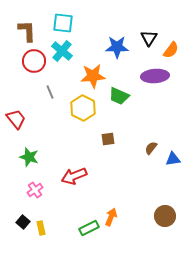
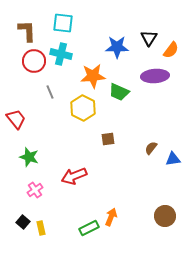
cyan cross: moved 1 px left, 3 px down; rotated 25 degrees counterclockwise
green trapezoid: moved 4 px up
